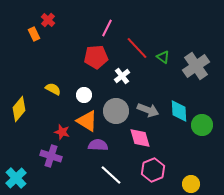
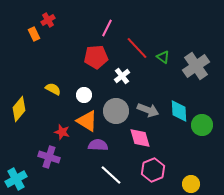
red cross: rotated 16 degrees clockwise
purple cross: moved 2 px left, 1 px down
cyan cross: moved 1 px down; rotated 15 degrees clockwise
